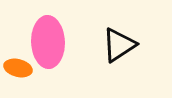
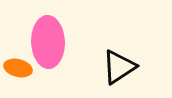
black triangle: moved 22 px down
